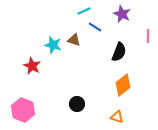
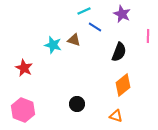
red star: moved 8 px left, 2 px down
orange triangle: moved 1 px left, 1 px up
